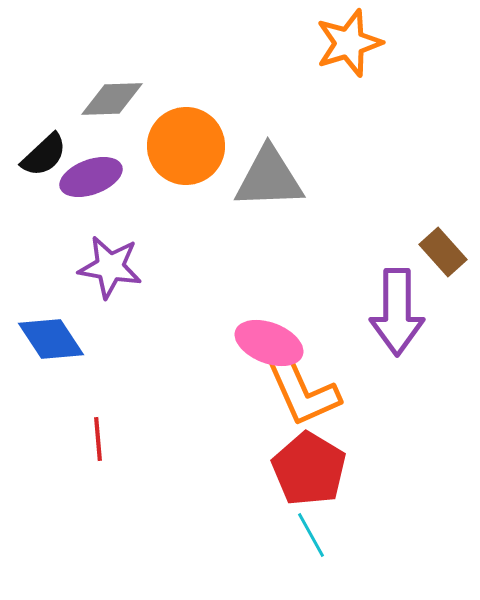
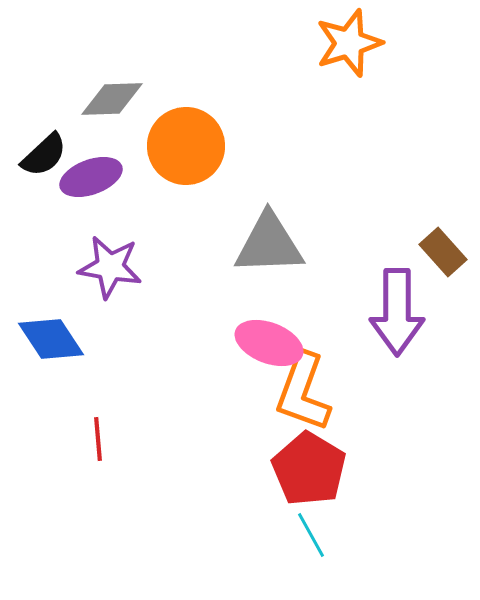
gray triangle: moved 66 px down
orange L-shape: rotated 44 degrees clockwise
